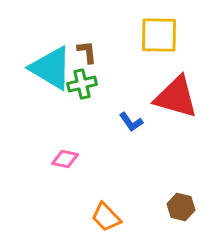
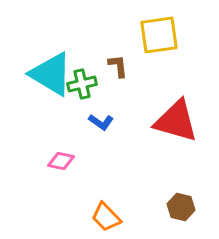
yellow square: rotated 9 degrees counterclockwise
brown L-shape: moved 31 px right, 14 px down
cyan triangle: moved 6 px down
red triangle: moved 24 px down
blue L-shape: moved 30 px left; rotated 20 degrees counterclockwise
pink diamond: moved 4 px left, 2 px down
